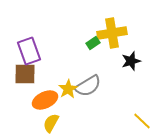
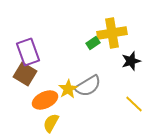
purple rectangle: moved 1 px left, 1 px down
brown square: rotated 30 degrees clockwise
yellow line: moved 8 px left, 17 px up
